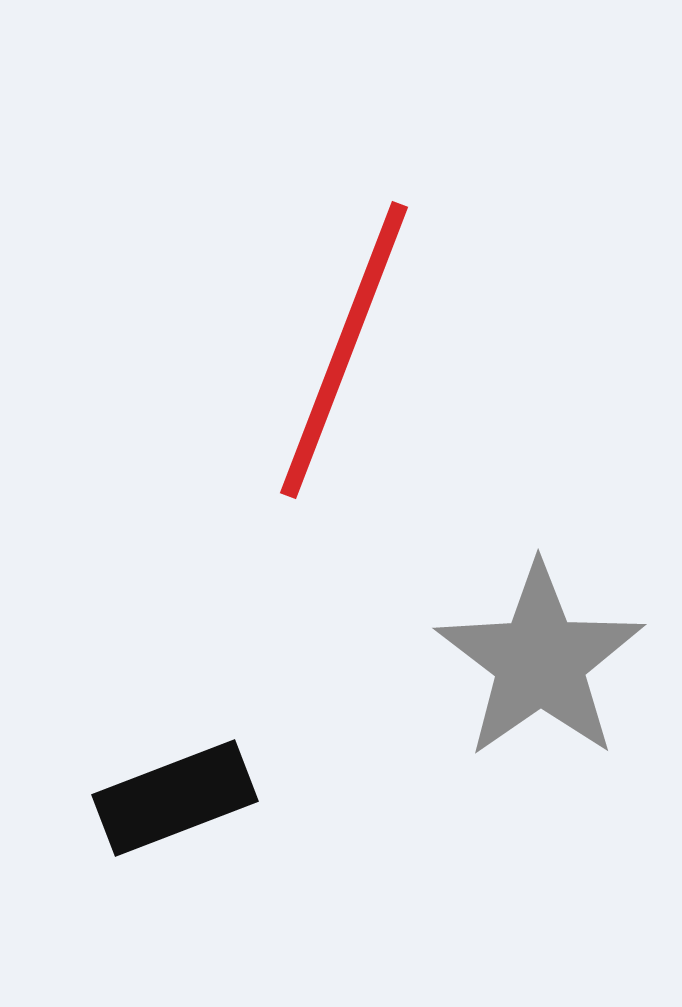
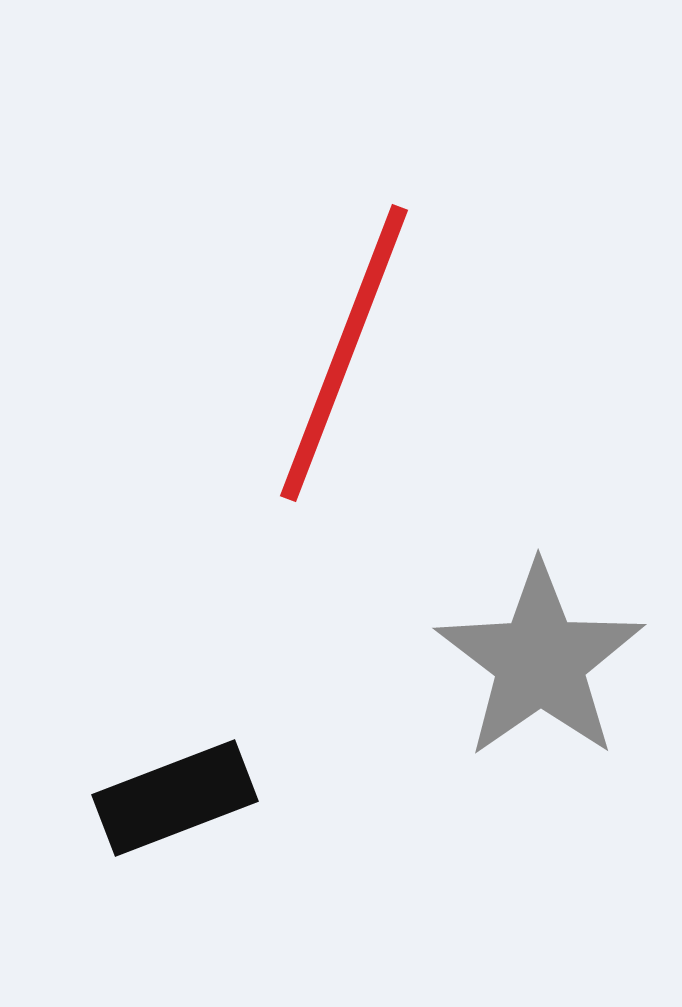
red line: moved 3 px down
